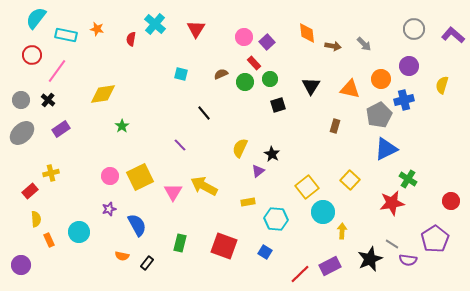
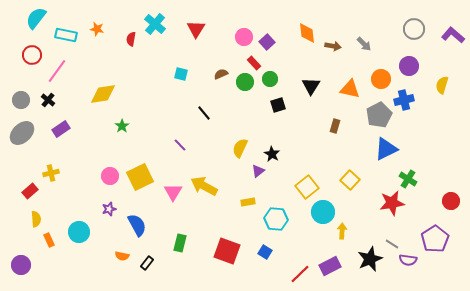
red square at (224, 246): moved 3 px right, 5 px down
